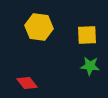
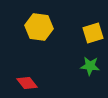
yellow square: moved 6 px right, 2 px up; rotated 15 degrees counterclockwise
